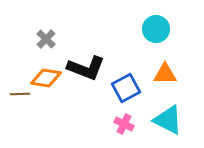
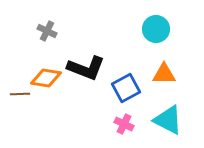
gray cross: moved 1 px right, 8 px up; rotated 18 degrees counterclockwise
orange triangle: moved 1 px left
